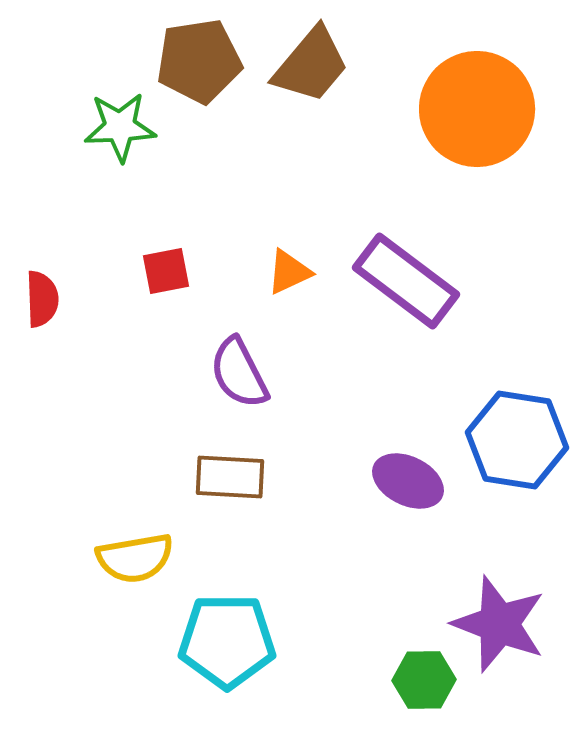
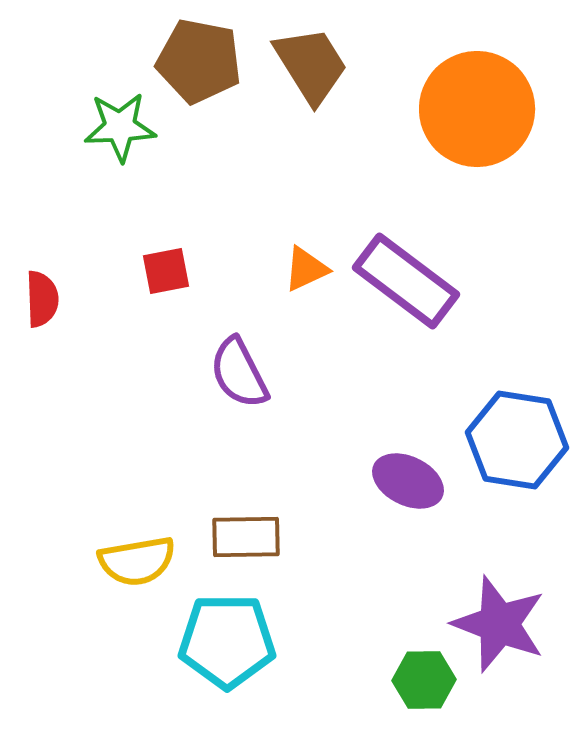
brown pentagon: rotated 20 degrees clockwise
brown trapezoid: rotated 72 degrees counterclockwise
orange triangle: moved 17 px right, 3 px up
brown rectangle: moved 16 px right, 60 px down; rotated 4 degrees counterclockwise
yellow semicircle: moved 2 px right, 3 px down
